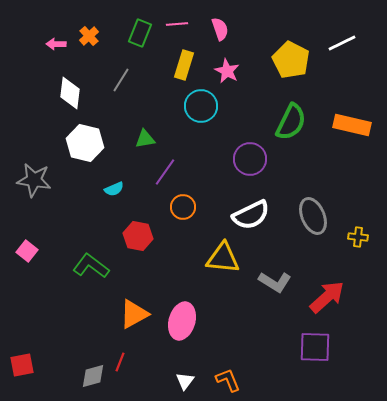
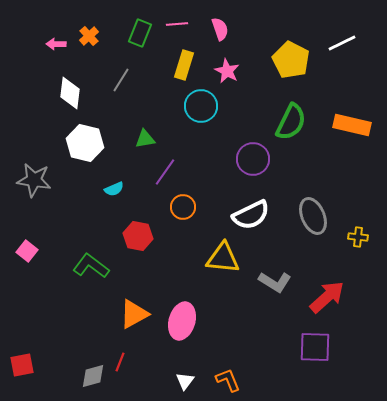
purple circle: moved 3 px right
